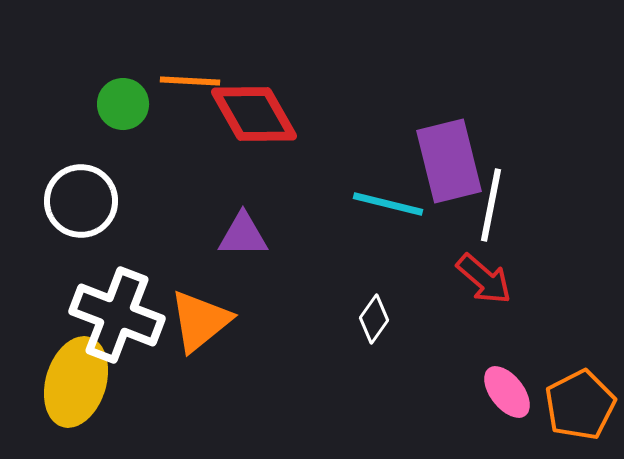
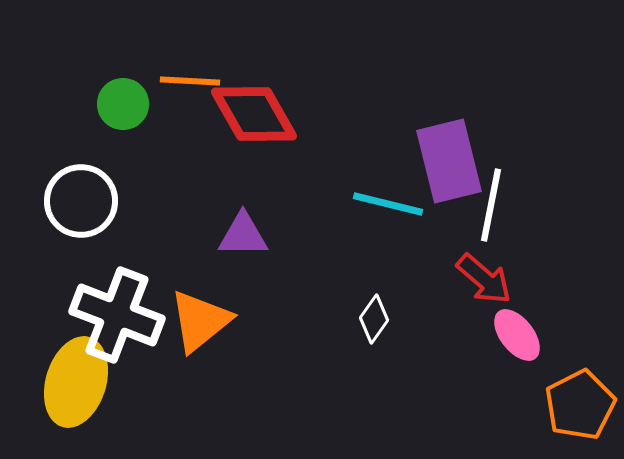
pink ellipse: moved 10 px right, 57 px up
